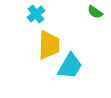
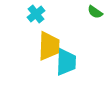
yellow trapezoid: moved 1 px down
cyan trapezoid: moved 4 px left, 4 px up; rotated 28 degrees counterclockwise
